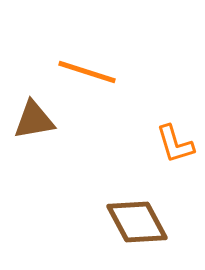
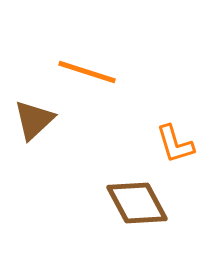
brown triangle: rotated 33 degrees counterclockwise
brown diamond: moved 19 px up
